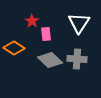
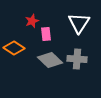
red star: rotated 16 degrees clockwise
